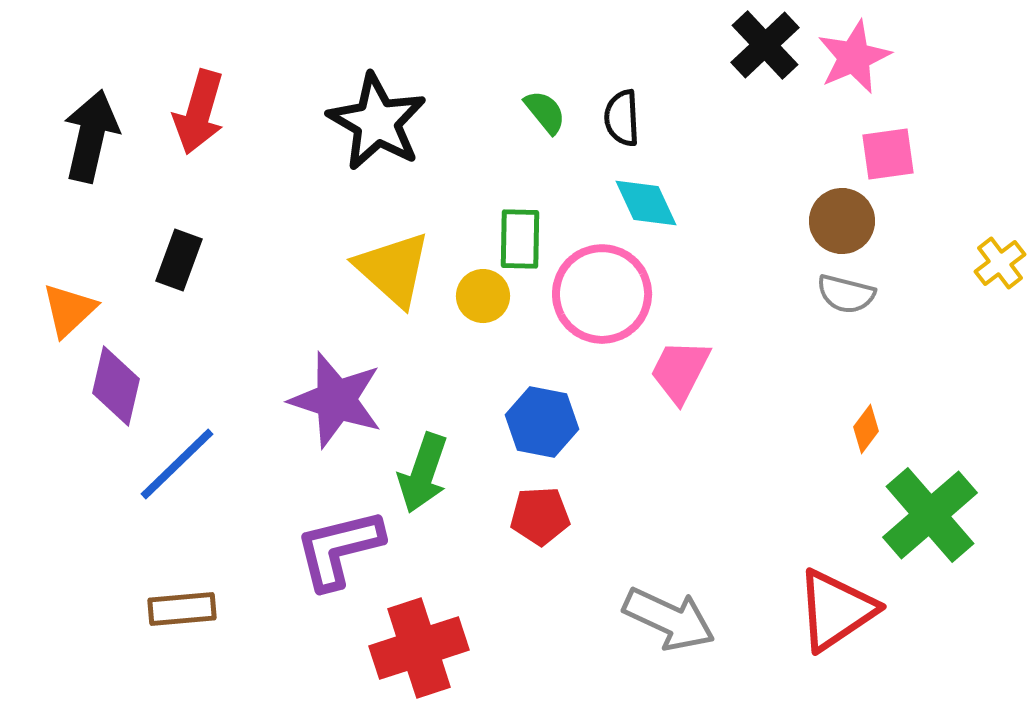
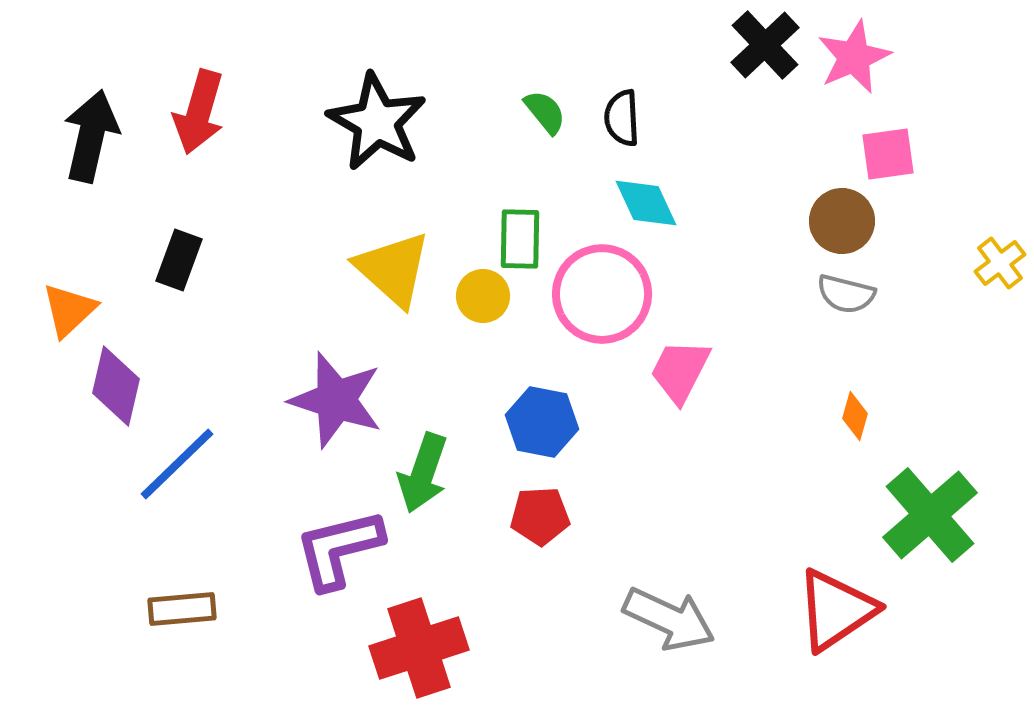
orange diamond: moved 11 px left, 13 px up; rotated 21 degrees counterclockwise
